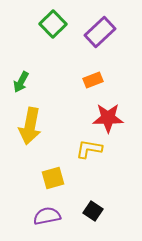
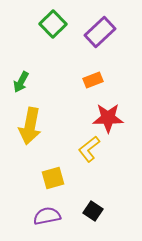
yellow L-shape: rotated 48 degrees counterclockwise
